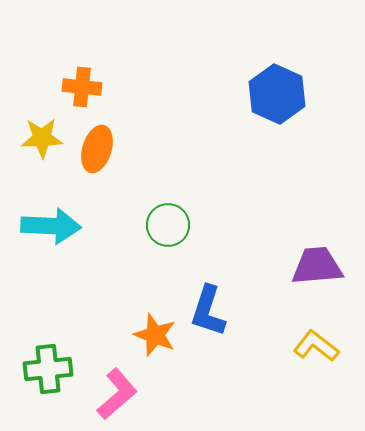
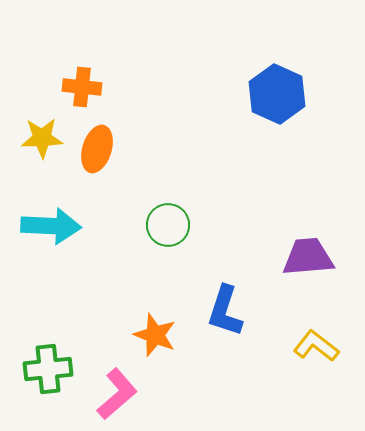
purple trapezoid: moved 9 px left, 9 px up
blue L-shape: moved 17 px right
